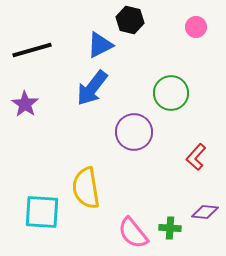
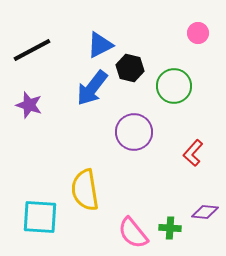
black hexagon: moved 48 px down
pink circle: moved 2 px right, 6 px down
black line: rotated 12 degrees counterclockwise
green circle: moved 3 px right, 7 px up
purple star: moved 4 px right, 1 px down; rotated 16 degrees counterclockwise
red L-shape: moved 3 px left, 4 px up
yellow semicircle: moved 1 px left, 2 px down
cyan square: moved 2 px left, 5 px down
